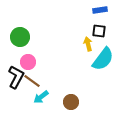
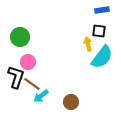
blue rectangle: moved 2 px right
cyan semicircle: moved 1 px left, 2 px up
black L-shape: rotated 10 degrees counterclockwise
brown line: moved 3 px down
cyan arrow: moved 1 px up
